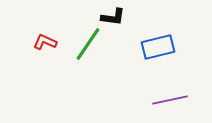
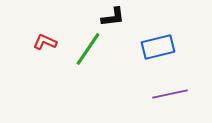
black L-shape: rotated 15 degrees counterclockwise
green line: moved 5 px down
purple line: moved 6 px up
